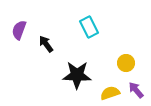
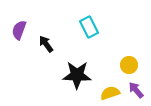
yellow circle: moved 3 px right, 2 px down
